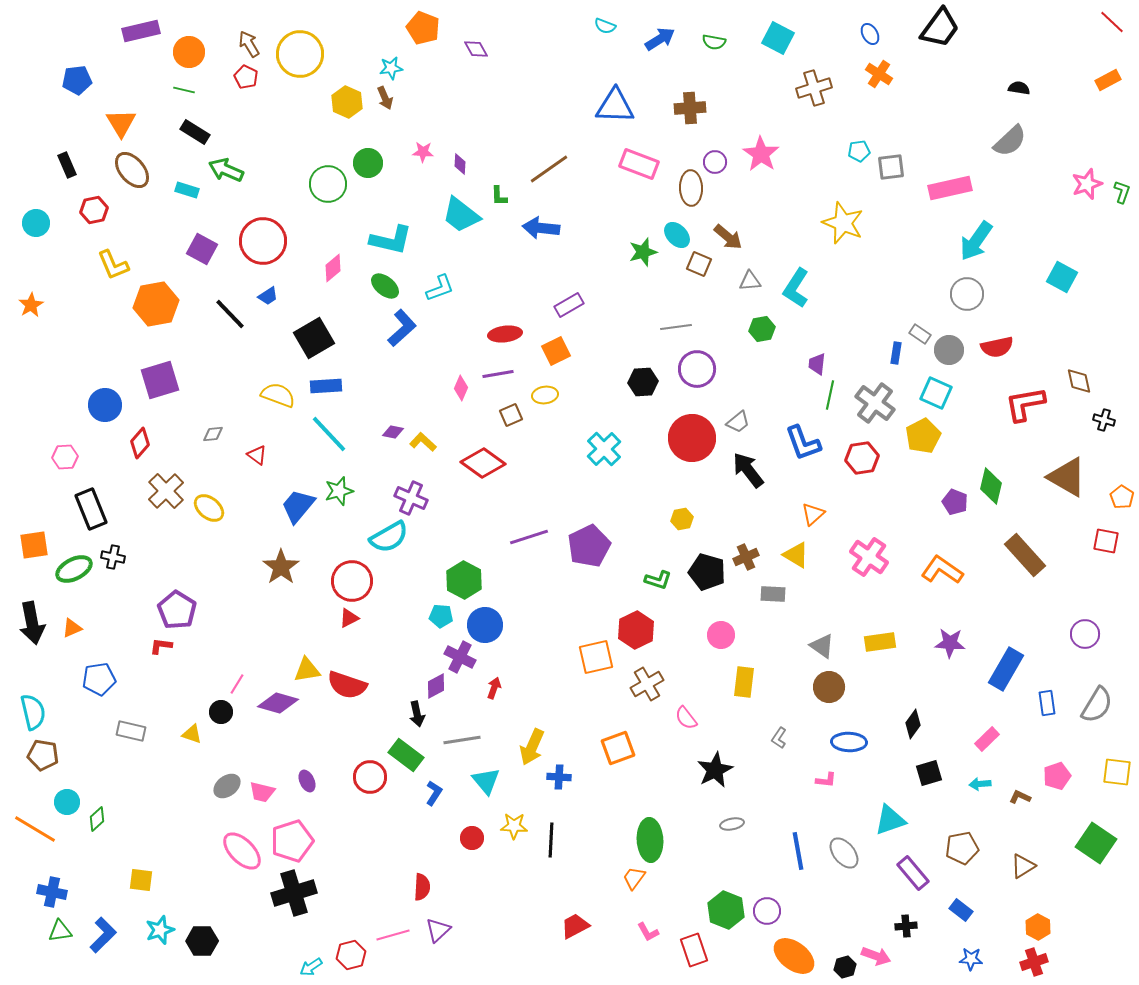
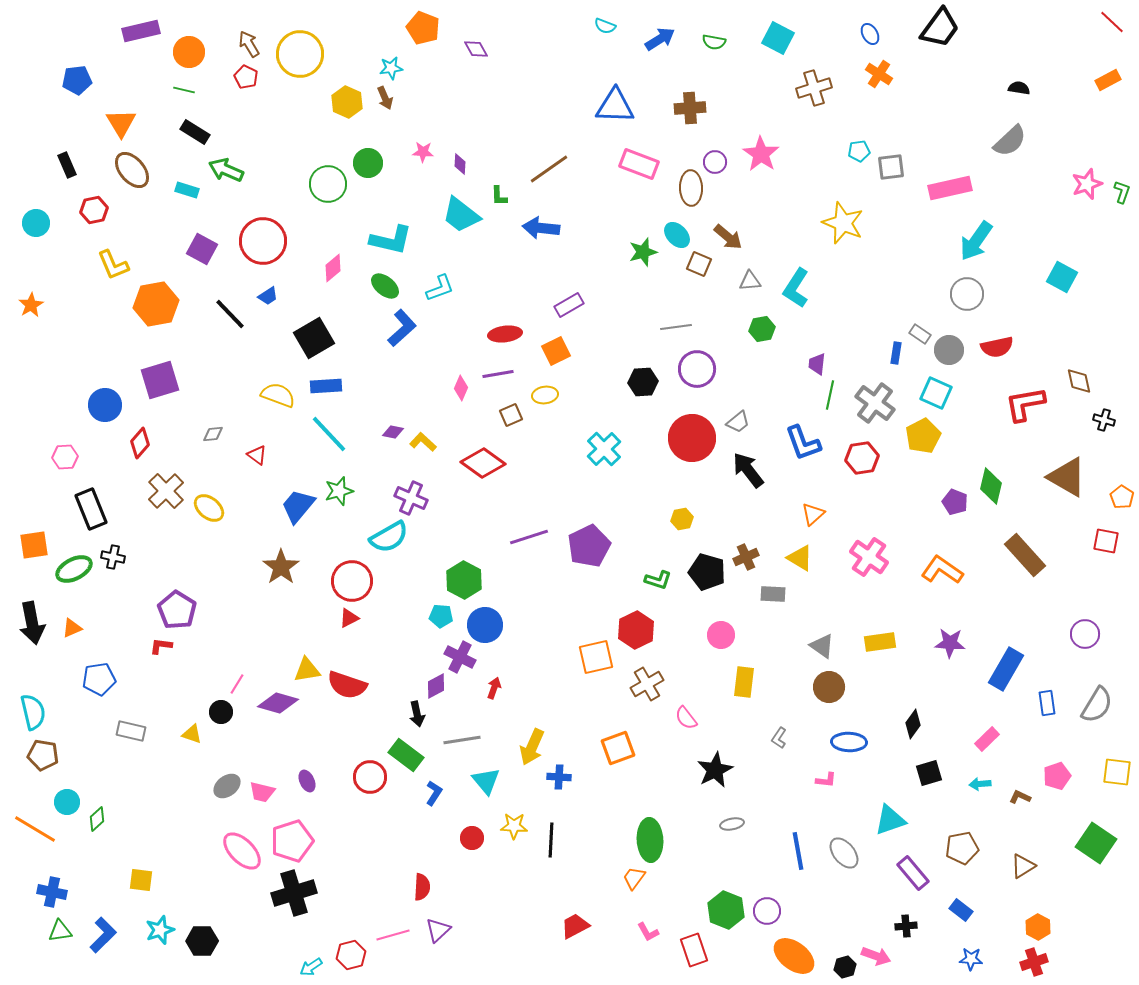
yellow triangle at (796, 555): moved 4 px right, 3 px down
